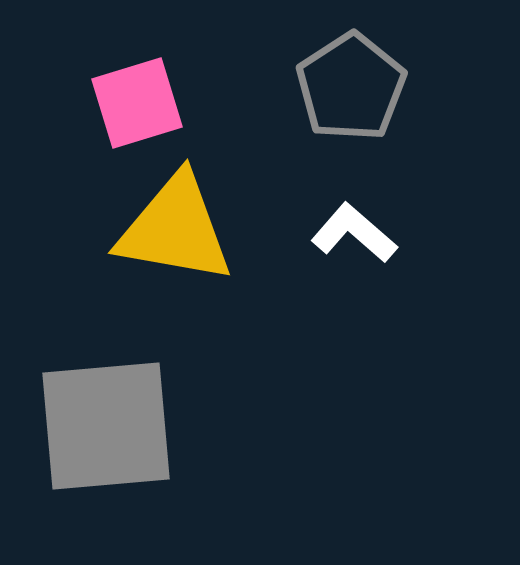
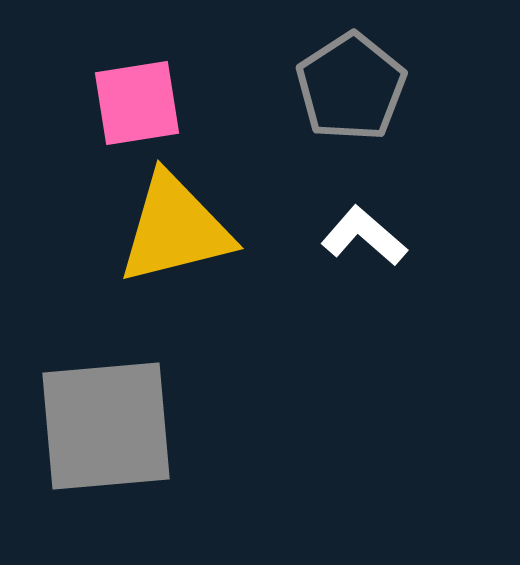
pink square: rotated 8 degrees clockwise
yellow triangle: rotated 24 degrees counterclockwise
white L-shape: moved 10 px right, 3 px down
